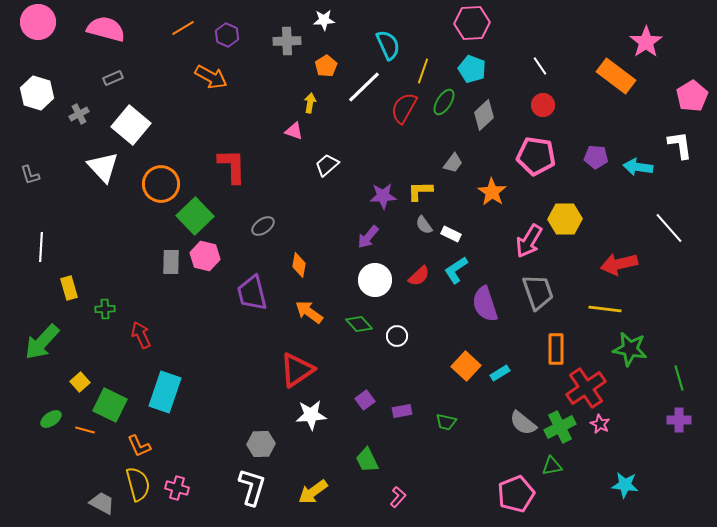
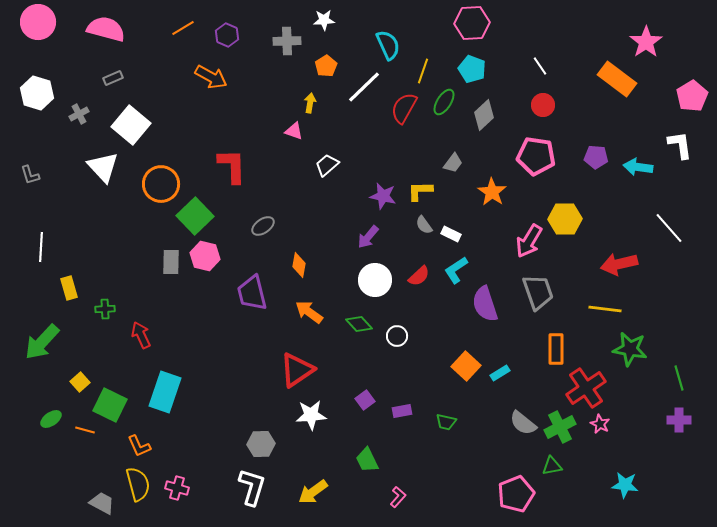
orange rectangle at (616, 76): moved 1 px right, 3 px down
purple star at (383, 196): rotated 16 degrees clockwise
